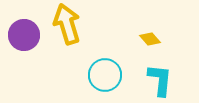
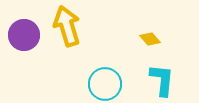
yellow arrow: moved 2 px down
cyan circle: moved 9 px down
cyan L-shape: moved 2 px right
